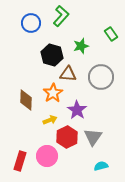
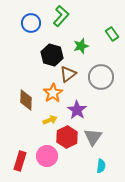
green rectangle: moved 1 px right
brown triangle: rotated 42 degrees counterclockwise
cyan semicircle: rotated 112 degrees clockwise
